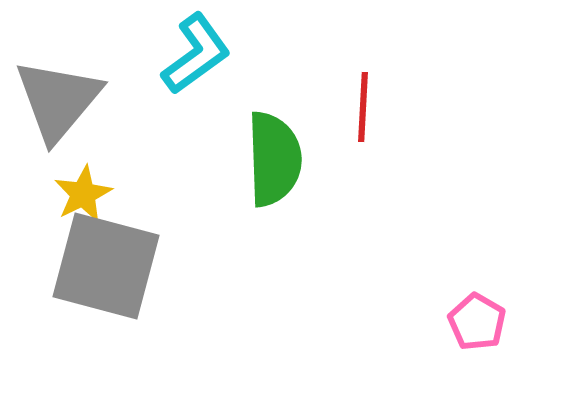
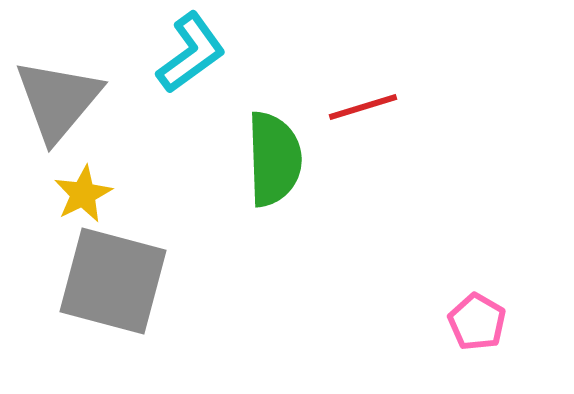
cyan L-shape: moved 5 px left, 1 px up
red line: rotated 70 degrees clockwise
gray square: moved 7 px right, 15 px down
